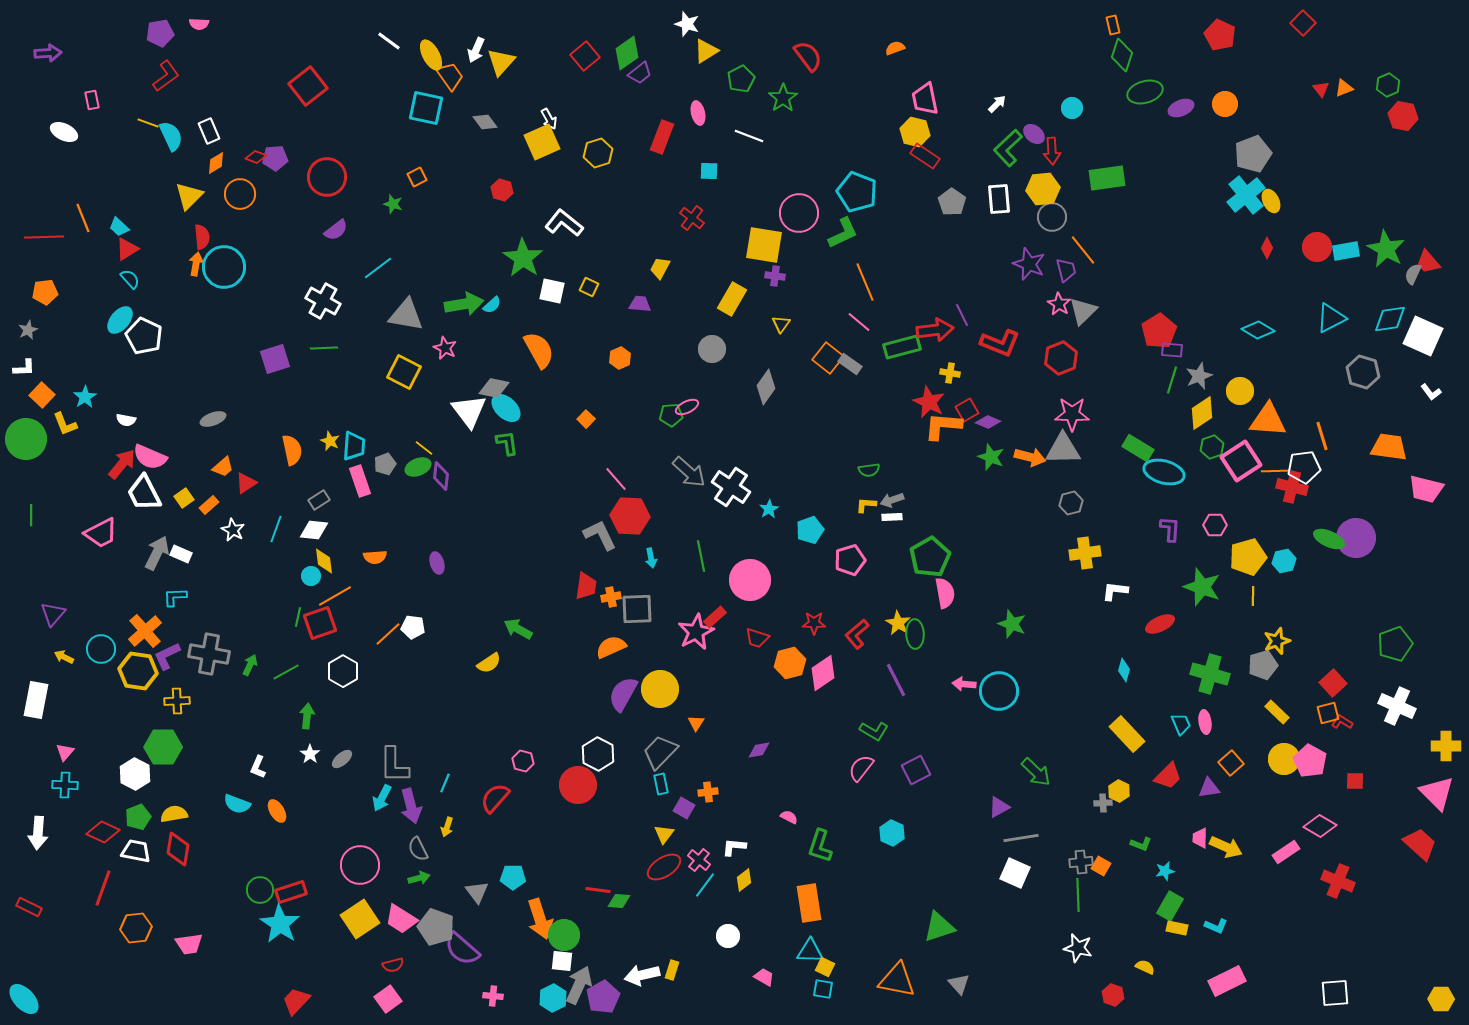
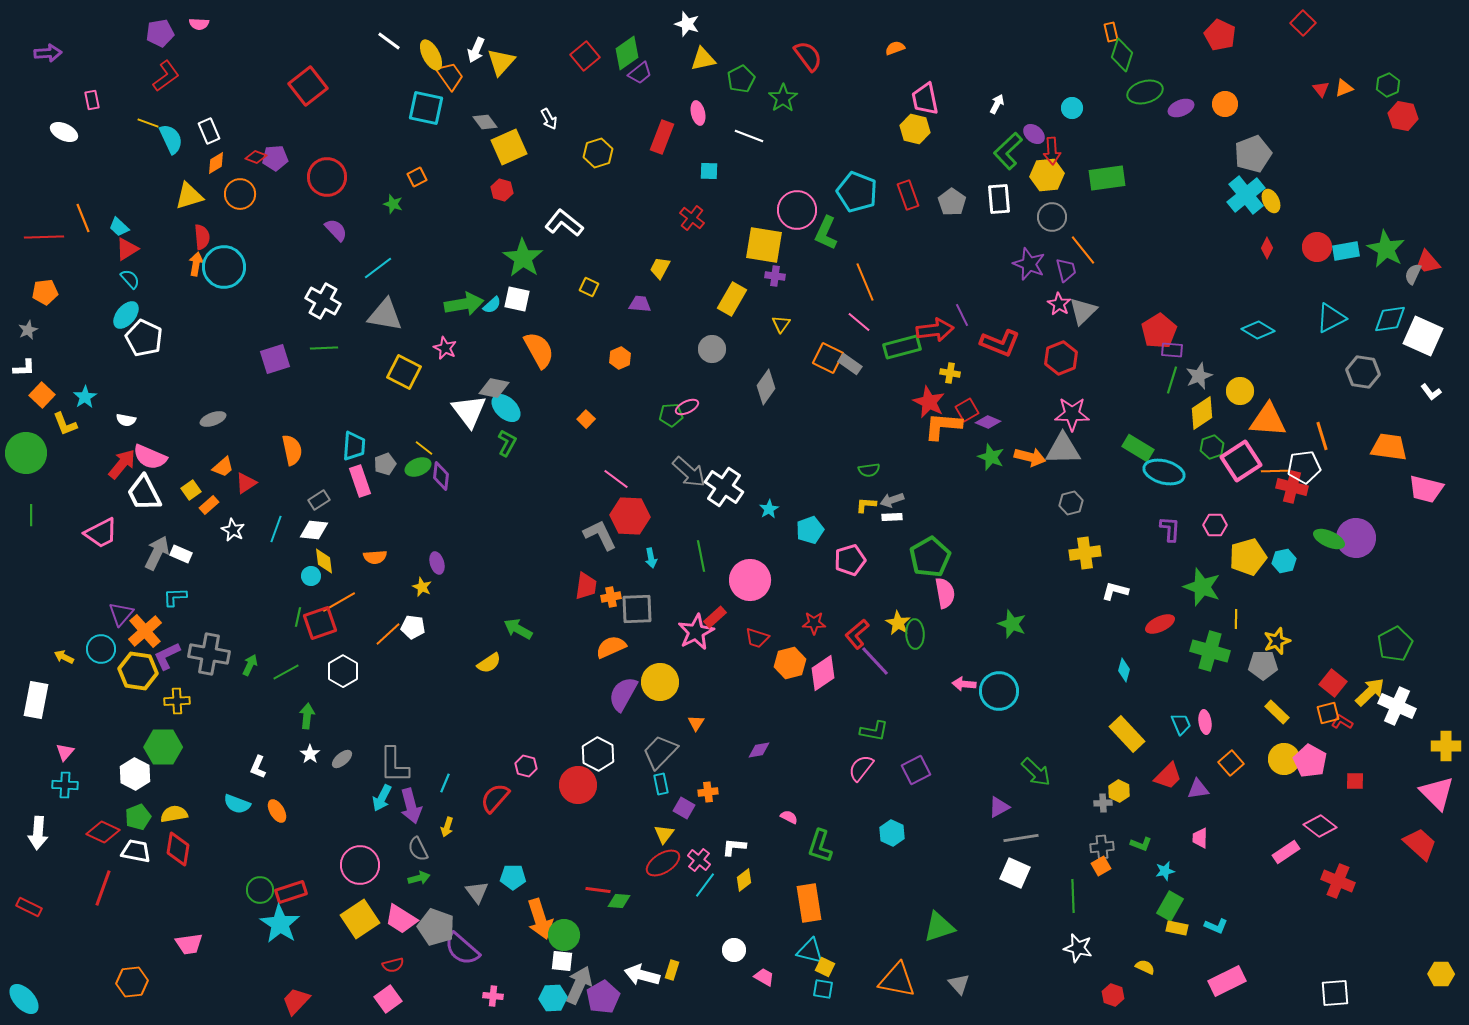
orange rectangle at (1113, 25): moved 2 px left, 7 px down
yellow triangle at (706, 51): moved 3 px left, 8 px down; rotated 20 degrees clockwise
white arrow at (997, 104): rotated 18 degrees counterclockwise
yellow hexagon at (915, 132): moved 3 px up
cyan semicircle at (171, 136): moved 3 px down
yellow square at (542, 142): moved 33 px left, 5 px down
green L-shape at (1008, 148): moved 3 px down
red rectangle at (925, 156): moved 17 px left, 39 px down; rotated 36 degrees clockwise
yellow hexagon at (1043, 189): moved 4 px right, 14 px up
yellow triangle at (189, 196): rotated 28 degrees clockwise
pink circle at (799, 213): moved 2 px left, 3 px up
purple semicircle at (336, 230): rotated 95 degrees counterclockwise
green L-shape at (843, 233): moved 17 px left; rotated 140 degrees clockwise
white square at (552, 291): moved 35 px left, 8 px down
gray triangle at (406, 315): moved 21 px left
cyan ellipse at (120, 320): moved 6 px right, 5 px up
white pentagon at (144, 336): moved 2 px down
orange square at (828, 358): rotated 12 degrees counterclockwise
gray hexagon at (1363, 372): rotated 8 degrees counterclockwise
green circle at (26, 439): moved 14 px down
yellow star at (330, 441): moved 92 px right, 146 px down
green L-shape at (507, 443): rotated 36 degrees clockwise
pink line at (616, 479): rotated 12 degrees counterclockwise
white cross at (731, 487): moved 7 px left
yellow square at (184, 498): moved 7 px right, 8 px up
white L-shape at (1115, 591): rotated 8 degrees clockwise
orange line at (335, 596): moved 4 px right, 6 px down
yellow line at (1253, 596): moved 17 px left, 23 px down
purple triangle at (53, 614): moved 68 px right
green pentagon at (1395, 644): rotated 8 degrees counterclockwise
gray pentagon at (1263, 665): rotated 16 degrees clockwise
green cross at (1210, 674): moved 23 px up
purple line at (896, 680): moved 21 px left, 19 px up; rotated 16 degrees counterclockwise
red square at (1333, 683): rotated 8 degrees counterclockwise
yellow circle at (660, 689): moved 7 px up
green L-shape at (874, 731): rotated 20 degrees counterclockwise
pink hexagon at (523, 761): moved 3 px right, 5 px down
purple triangle at (1209, 788): moved 11 px left, 1 px down
pink diamond at (1320, 826): rotated 8 degrees clockwise
yellow arrow at (1226, 847): moved 144 px right, 155 px up; rotated 68 degrees counterclockwise
gray cross at (1081, 862): moved 21 px right, 15 px up
orange square at (1101, 866): rotated 30 degrees clockwise
red ellipse at (664, 867): moved 1 px left, 4 px up
green line at (1078, 895): moved 5 px left, 1 px down
orange hexagon at (136, 928): moved 4 px left, 54 px down
white circle at (728, 936): moved 6 px right, 14 px down
cyan triangle at (810, 951): rotated 12 degrees clockwise
white arrow at (642, 975): rotated 28 degrees clockwise
cyan hexagon at (553, 998): rotated 24 degrees clockwise
yellow hexagon at (1441, 999): moved 25 px up
